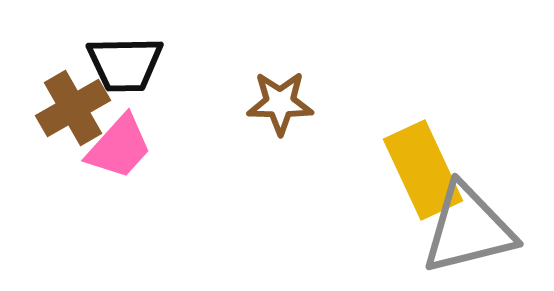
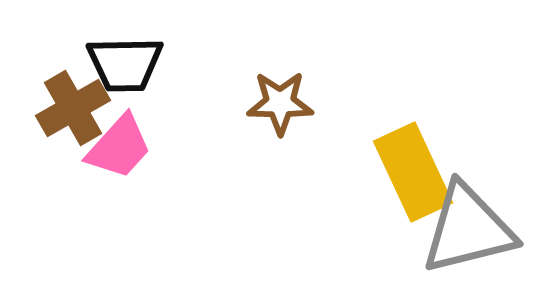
yellow rectangle: moved 10 px left, 2 px down
